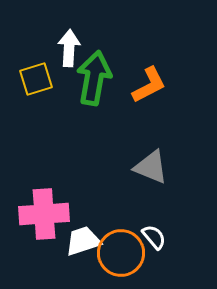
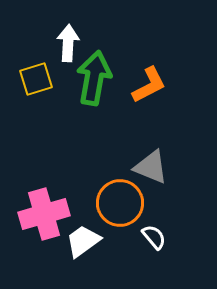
white arrow: moved 1 px left, 5 px up
pink cross: rotated 12 degrees counterclockwise
white trapezoid: rotated 18 degrees counterclockwise
orange circle: moved 1 px left, 50 px up
